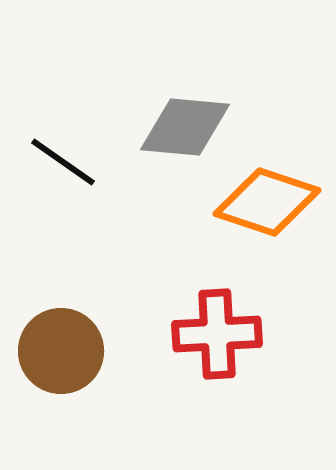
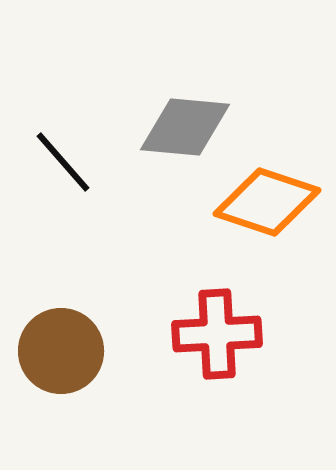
black line: rotated 14 degrees clockwise
